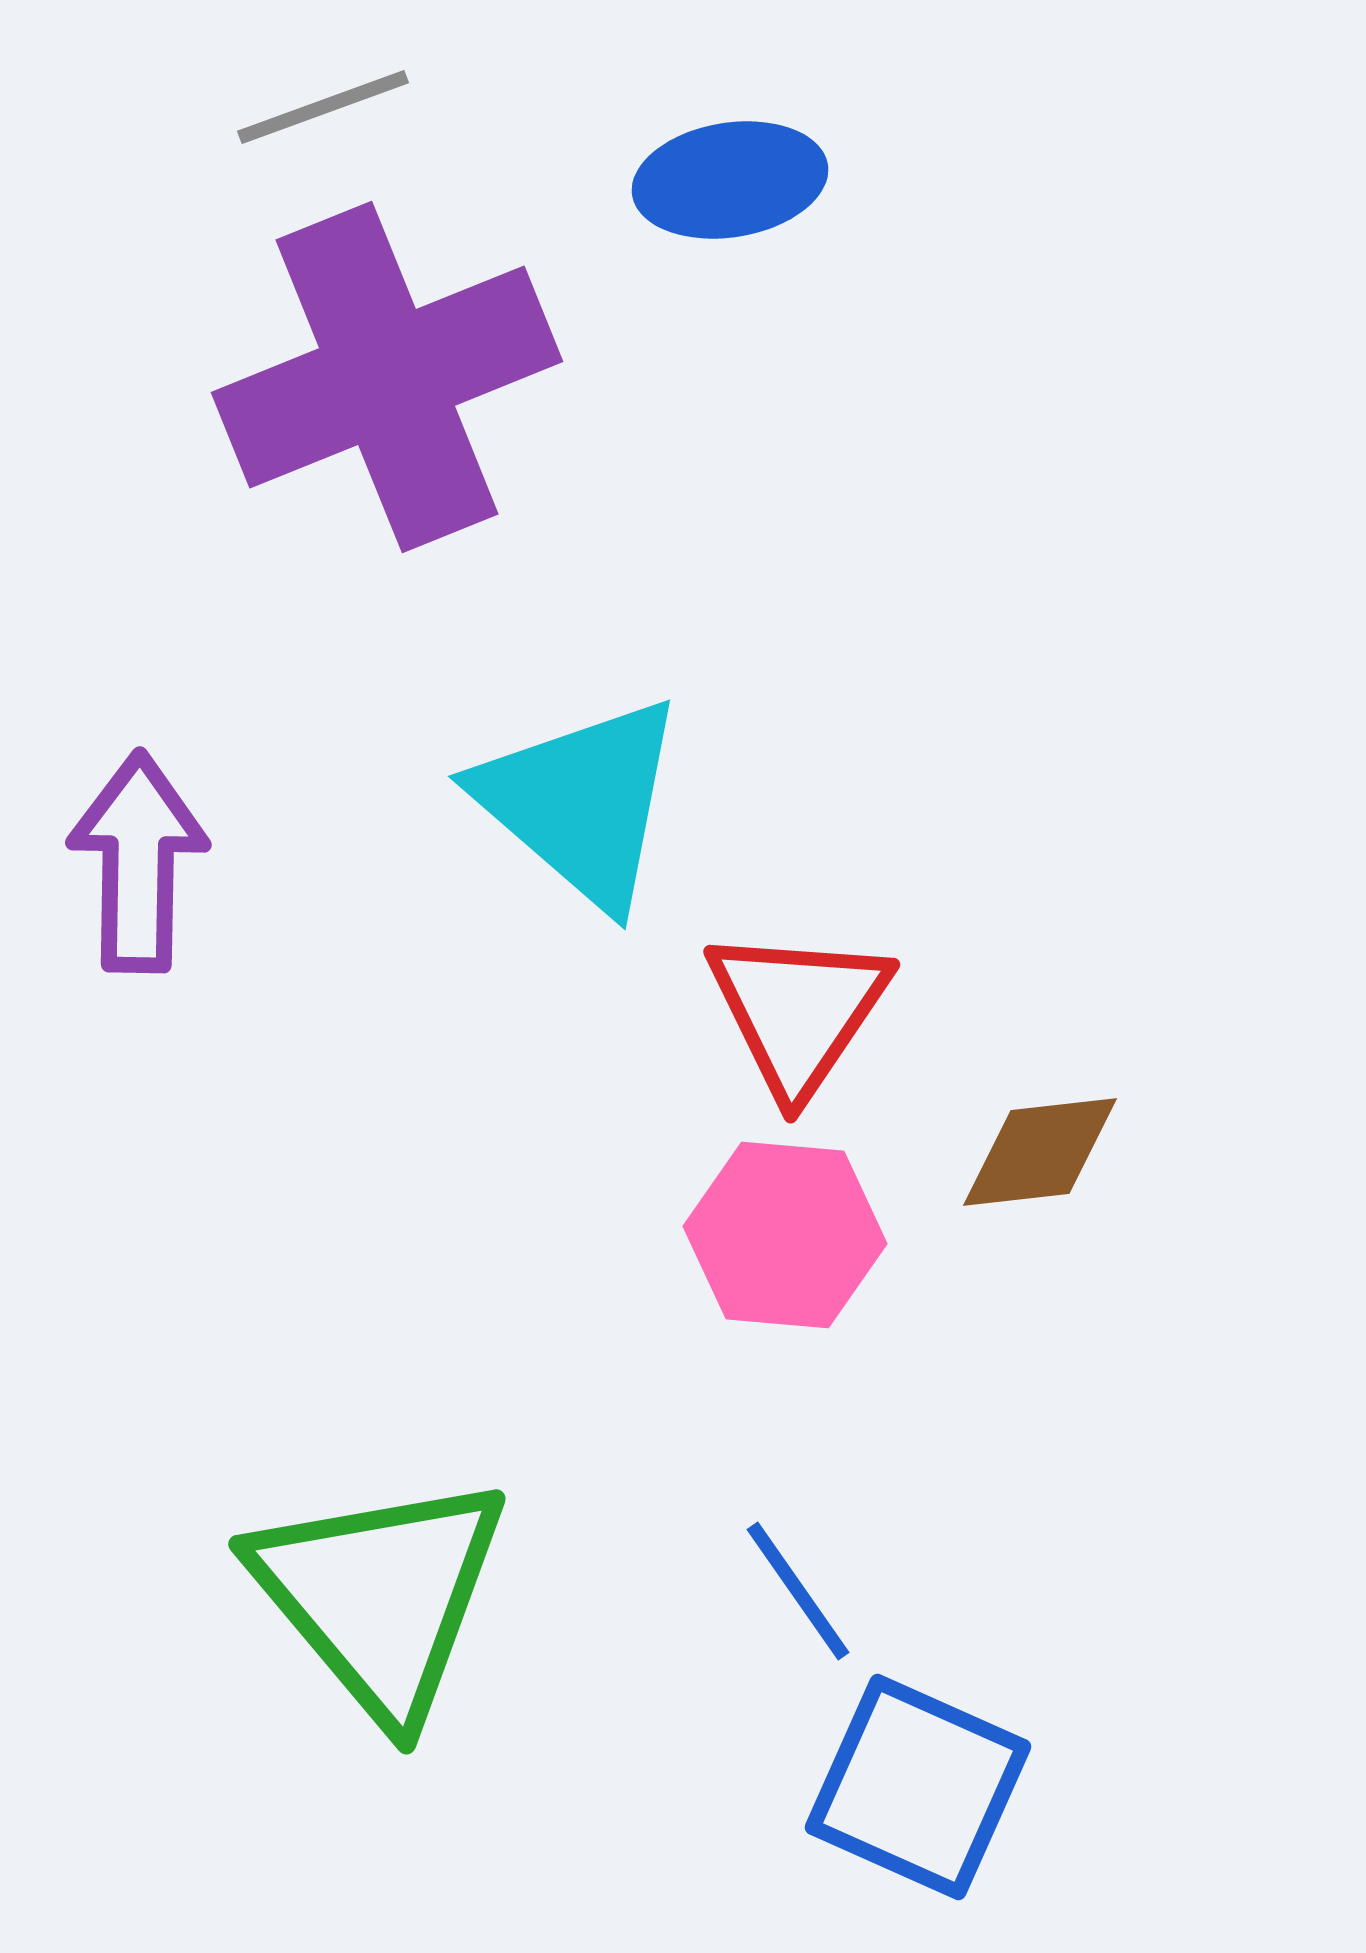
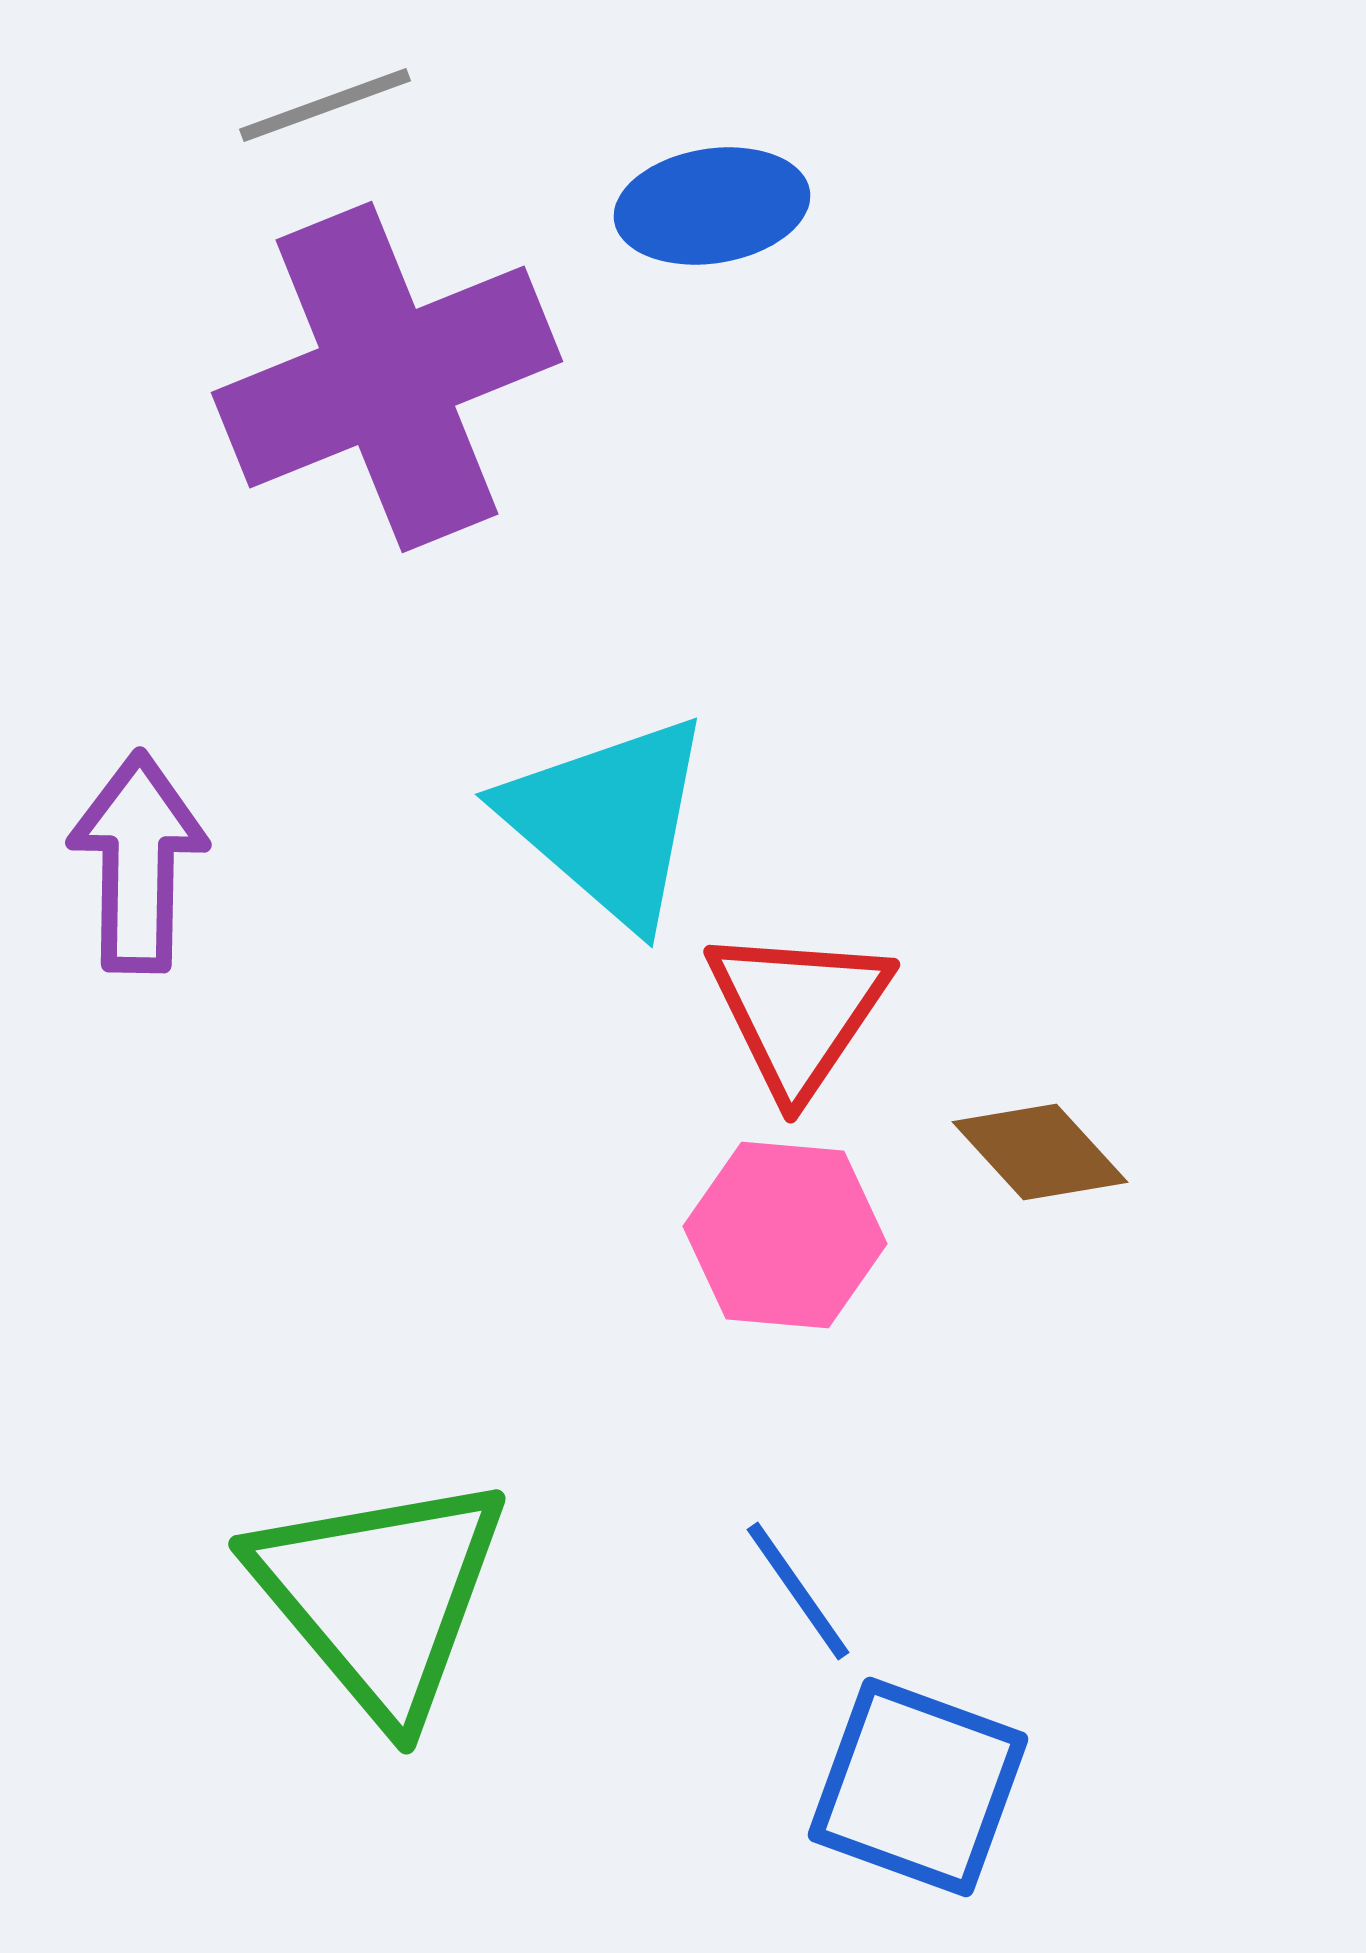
gray line: moved 2 px right, 2 px up
blue ellipse: moved 18 px left, 26 px down
cyan triangle: moved 27 px right, 18 px down
brown diamond: rotated 54 degrees clockwise
blue square: rotated 4 degrees counterclockwise
